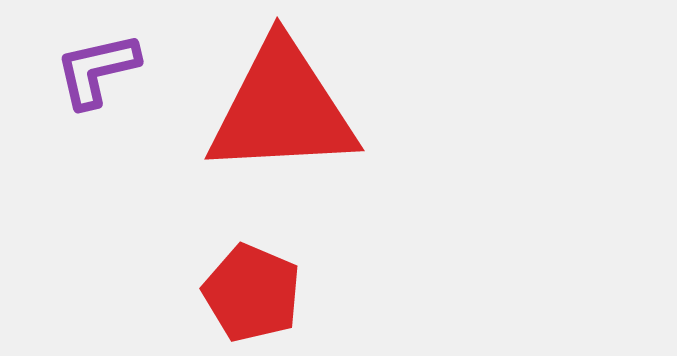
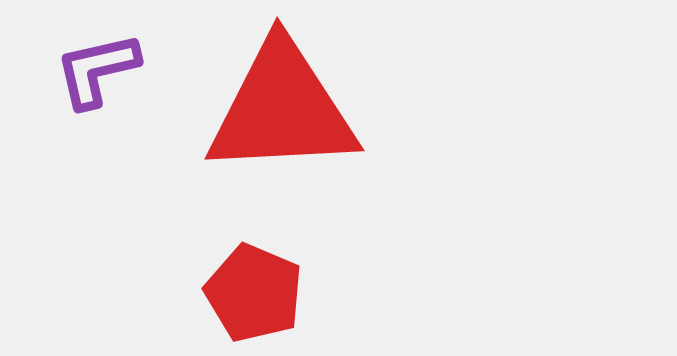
red pentagon: moved 2 px right
